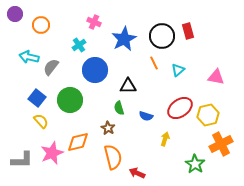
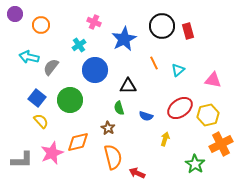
black circle: moved 10 px up
pink triangle: moved 3 px left, 3 px down
